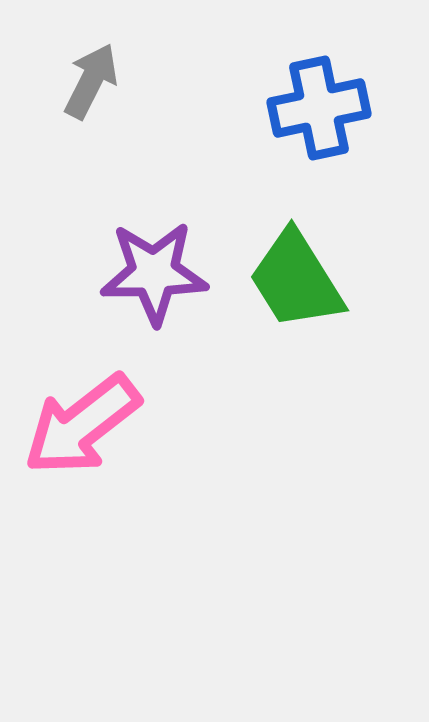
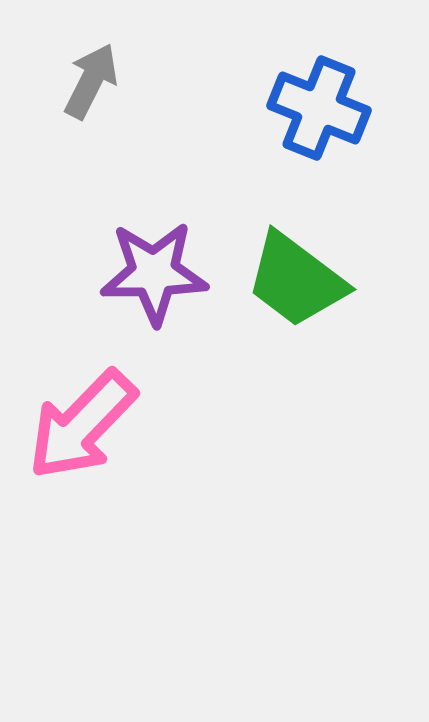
blue cross: rotated 34 degrees clockwise
green trapezoid: rotated 21 degrees counterclockwise
pink arrow: rotated 8 degrees counterclockwise
